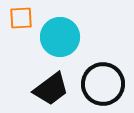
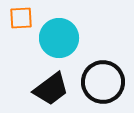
cyan circle: moved 1 px left, 1 px down
black circle: moved 2 px up
